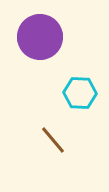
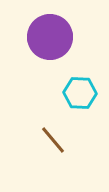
purple circle: moved 10 px right
